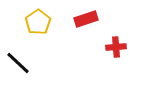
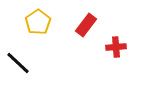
red rectangle: moved 6 px down; rotated 35 degrees counterclockwise
